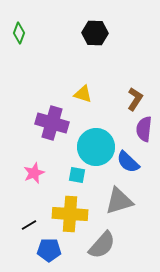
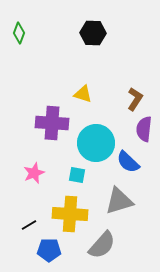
black hexagon: moved 2 px left
purple cross: rotated 12 degrees counterclockwise
cyan circle: moved 4 px up
